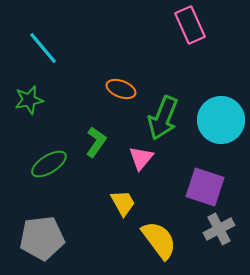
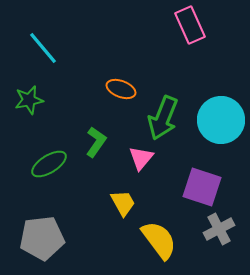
purple square: moved 3 px left
